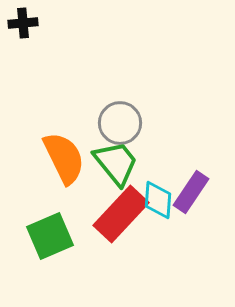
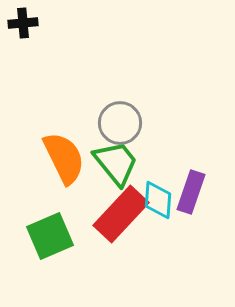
purple rectangle: rotated 15 degrees counterclockwise
